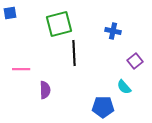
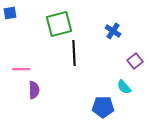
blue cross: rotated 21 degrees clockwise
purple semicircle: moved 11 px left
